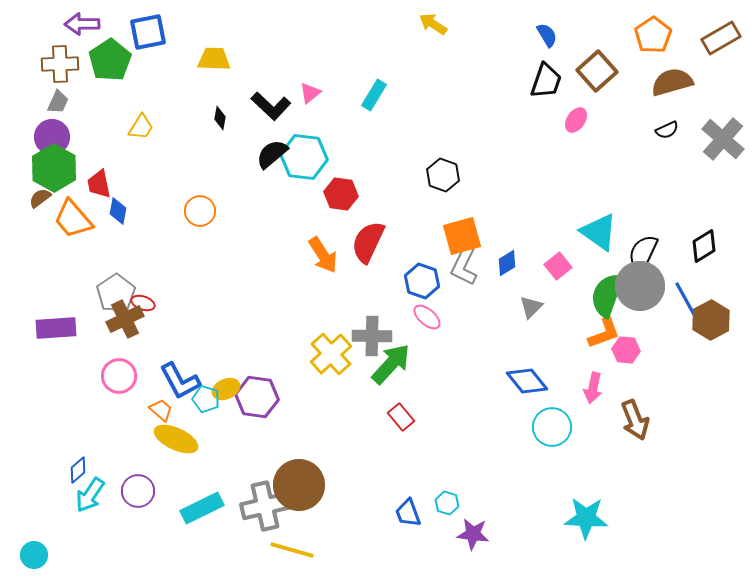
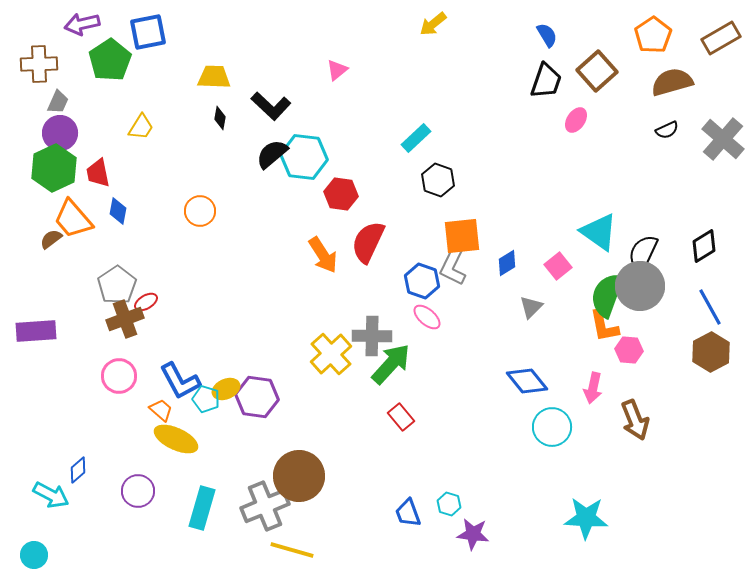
purple arrow at (82, 24): rotated 12 degrees counterclockwise
yellow arrow at (433, 24): rotated 72 degrees counterclockwise
yellow trapezoid at (214, 59): moved 18 px down
brown cross at (60, 64): moved 21 px left
pink triangle at (310, 93): moved 27 px right, 23 px up
cyan rectangle at (374, 95): moved 42 px right, 43 px down; rotated 16 degrees clockwise
purple circle at (52, 137): moved 8 px right, 4 px up
green hexagon at (54, 168): rotated 6 degrees clockwise
black hexagon at (443, 175): moved 5 px left, 5 px down
red trapezoid at (99, 184): moved 1 px left, 11 px up
brown semicircle at (40, 198): moved 11 px right, 41 px down
orange square at (462, 236): rotated 9 degrees clockwise
gray L-shape at (464, 266): moved 11 px left
gray pentagon at (116, 293): moved 1 px right, 8 px up
blue line at (686, 300): moved 24 px right, 7 px down
red ellipse at (143, 303): moved 3 px right, 1 px up; rotated 50 degrees counterclockwise
brown cross at (125, 319): rotated 6 degrees clockwise
brown hexagon at (711, 320): moved 32 px down
purple rectangle at (56, 328): moved 20 px left, 3 px down
orange L-shape at (604, 333): moved 7 px up; rotated 99 degrees clockwise
pink hexagon at (626, 350): moved 3 px right
brown circle at (299, 485): moved 9 px up
cyan arrow at (90, 495): moved 39 px left; rotated 96 degrees counterclockwise
cyan hexagon at (447, 503): moved 2 px right, 1 px down
gray cross at (265, 506): rotated 9 degrees counterclockwise
cyan rectangle at (202, 508): rotated 48 degrees counterclockwise
